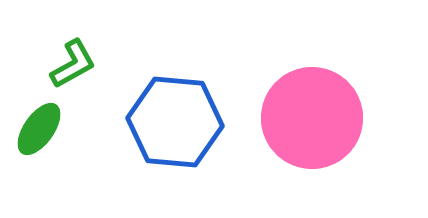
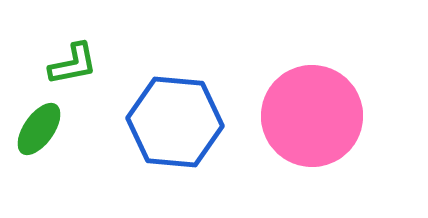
green L-shape: rotated 18 degrees clockwise
pink circle: moved 2 px up
